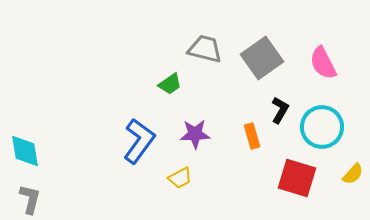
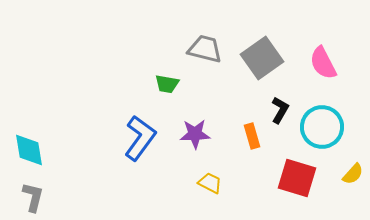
green trapezoid: moved 3 px left; rotated 45 degrees clockwise
blue L-shape: moved 1 px right, 3 px up
cyan diamond: moved 4 px right, 1 px up
yellow trapezoid: moved 30 px right, 5 px down; rotated 125 degrees counterclockwise
gray L-shape: moved 3 px right, 2 px up
